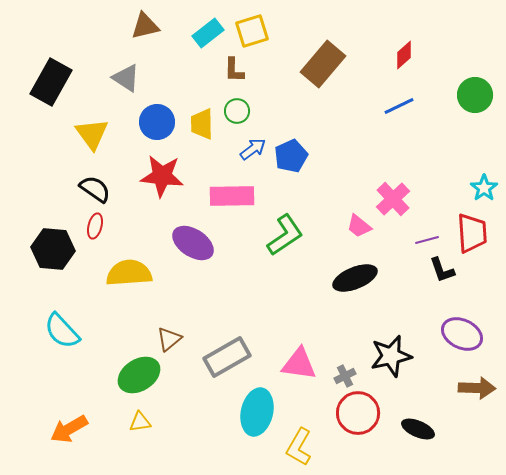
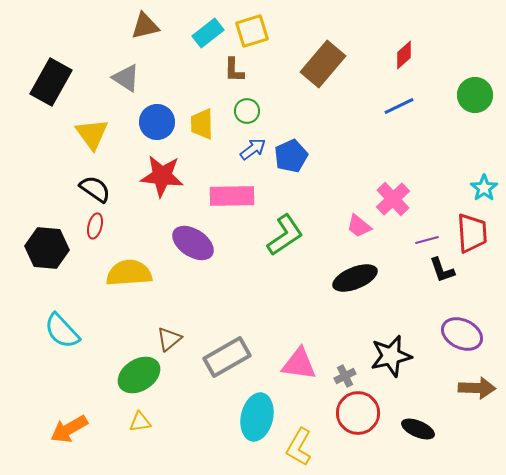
green circle at (237, 111): moved 10 px right
black hexagon at (53, 249): moved 6 px left, 1 px up
cyan ellipse at (257, 412): moved 5 px down
